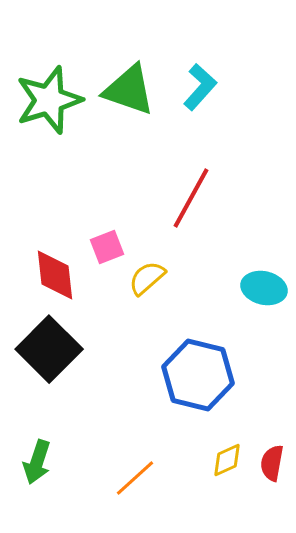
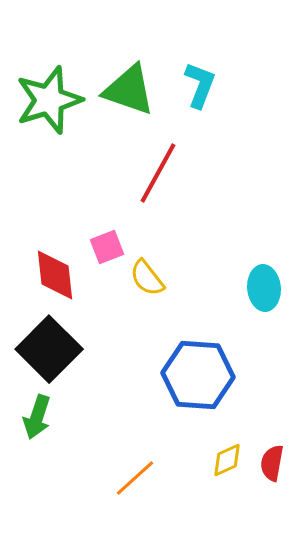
cyan L-shape: moved 2 px up; rotated 21 degrees counterclockwise
red line: moved 33 px left, 25 px up
yellow semicircle: rotated 87 degrees counterclockwise
cyan ellipse: rotated 72 degrees clockwise
blue hexagon: rotated 10 degrees counterclockwise
green arrow: moved 45 px up
